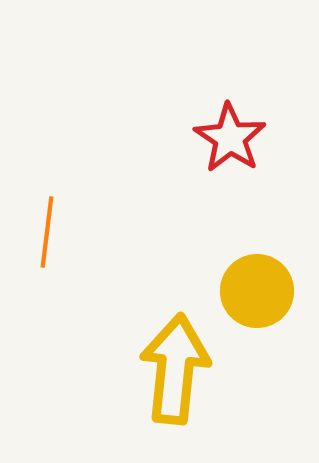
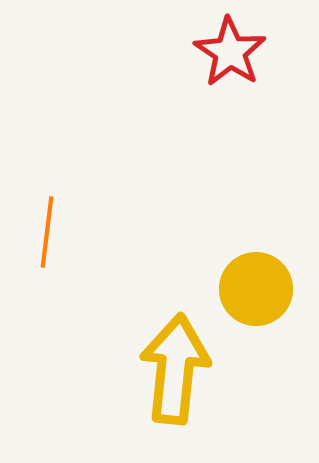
red star: moved 86 px up
yellow circle: moved 1 px left, 2 px up
